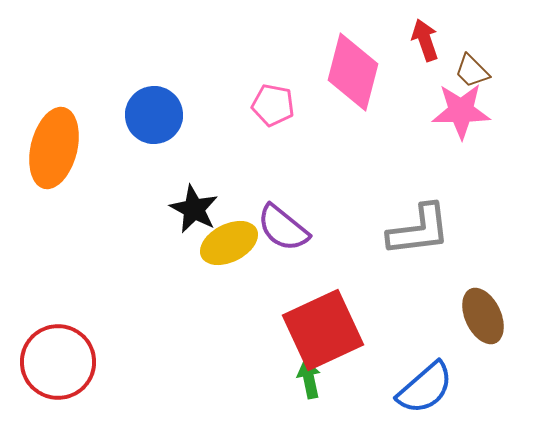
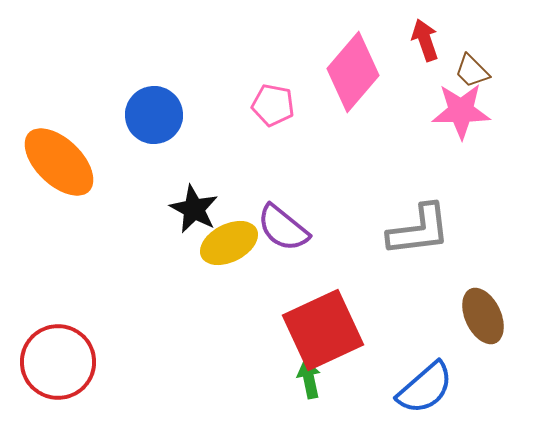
pink diamond: rotated 26 degrees clockwise
orange ellipse: moved 5 px right, 14 px down; rotated 60 degrees counterclockwise
